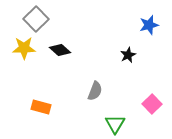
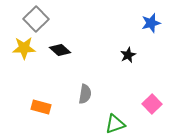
blue star: moved 2 px right, 2 px up
gray semicircle: moved 10 px left, 3 px down; rotated 12 degrees counterclockwise
green triangle: rotated 40 degrees clockwise
